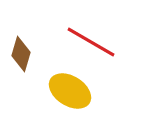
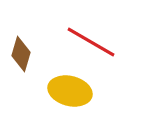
yellow ellipse: rotated 18 degrees counterclockwise
